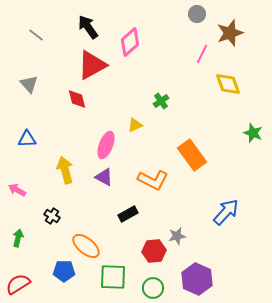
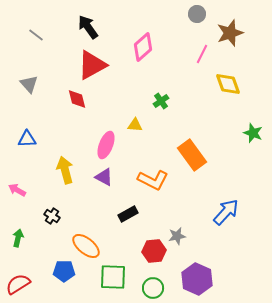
pink diamond: moved 13 px right, 5 px down
yellow triangle: rotated 28 degrees clockwise
